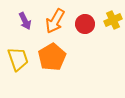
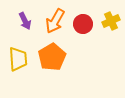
yellow cross: moved 2 px left, 1 px down
red circle: moved 2 px left
yellow trapezoid: rotated 15 degrees clockwise
